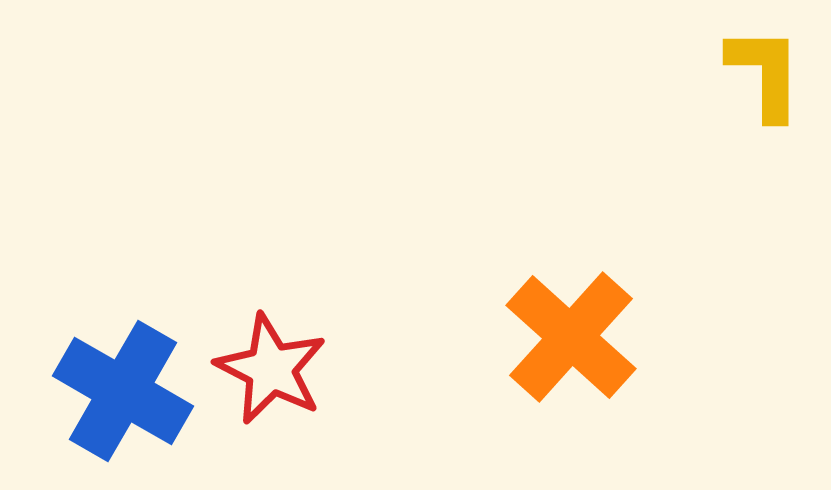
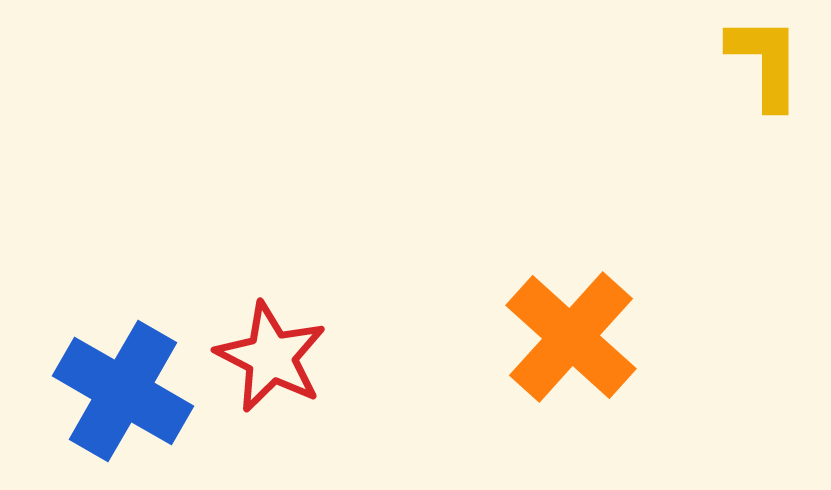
yellow L-shape: moved 11 px up
red star: moved 12 px up
